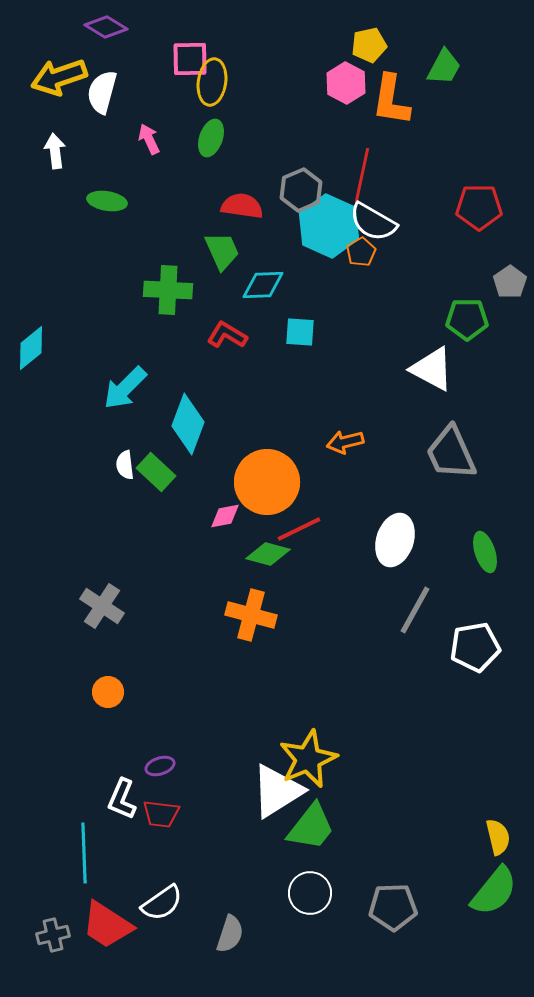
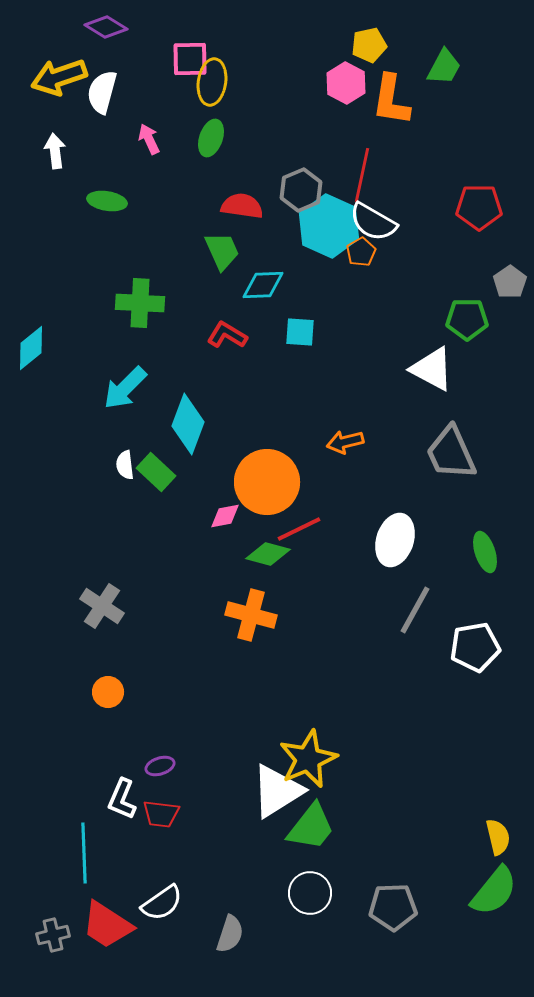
green cross at (168, 290): moved 28 px left, 13 px down
